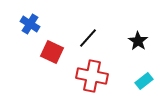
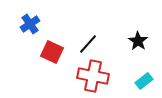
blue cross: rotated 24 degrees clockwise
black line: moved 6 px down
red cross: moved 1 px right
